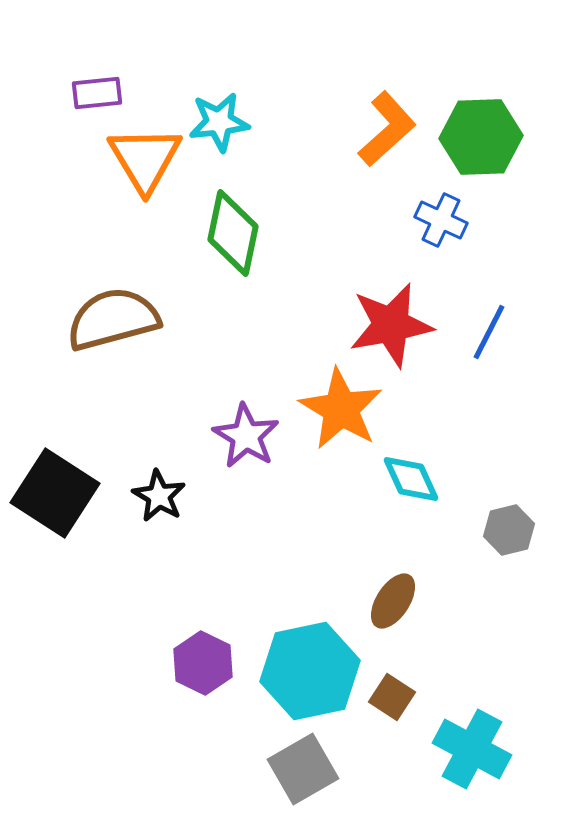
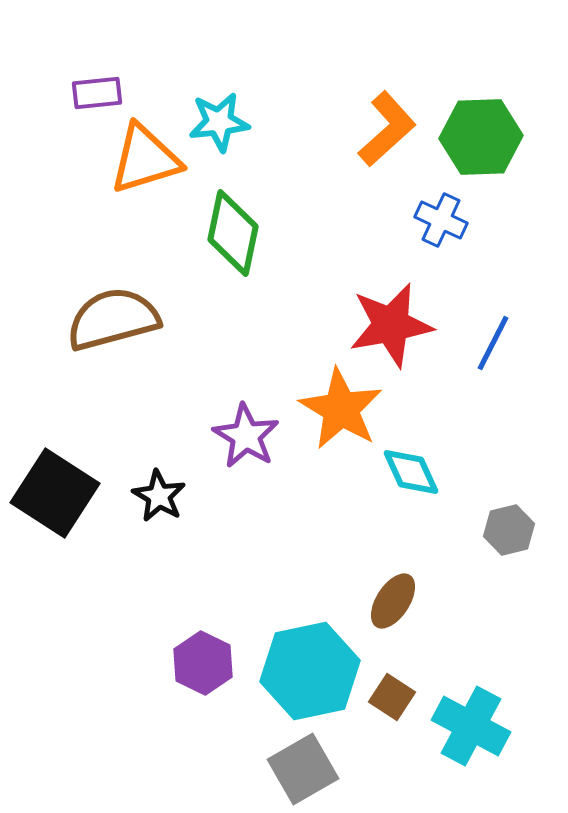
orange triangle: rotated 44 degrees clockwise
blue line: moved 4 px right, 11 px down
cyan diamond: moved 7 px up
cyan cross: moved 1 px left, 23 px up
